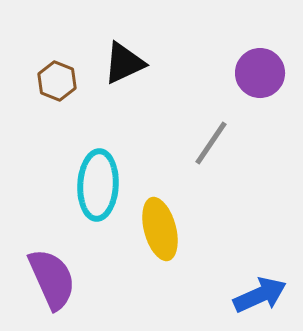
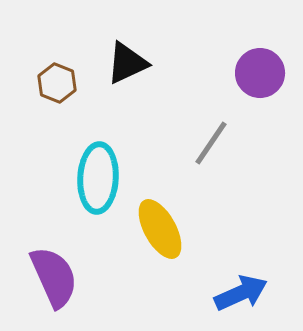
black triangle: moved 3 px right
brown hexagon: moved 2 px down
cyan ellipse: moved 7 px up
yellow ellipse: rotated 14 degrees counterclockwise
purple semicircle: moved 2 px right, 2 px up
blue arrow: moved 19 px left, 2 px up
